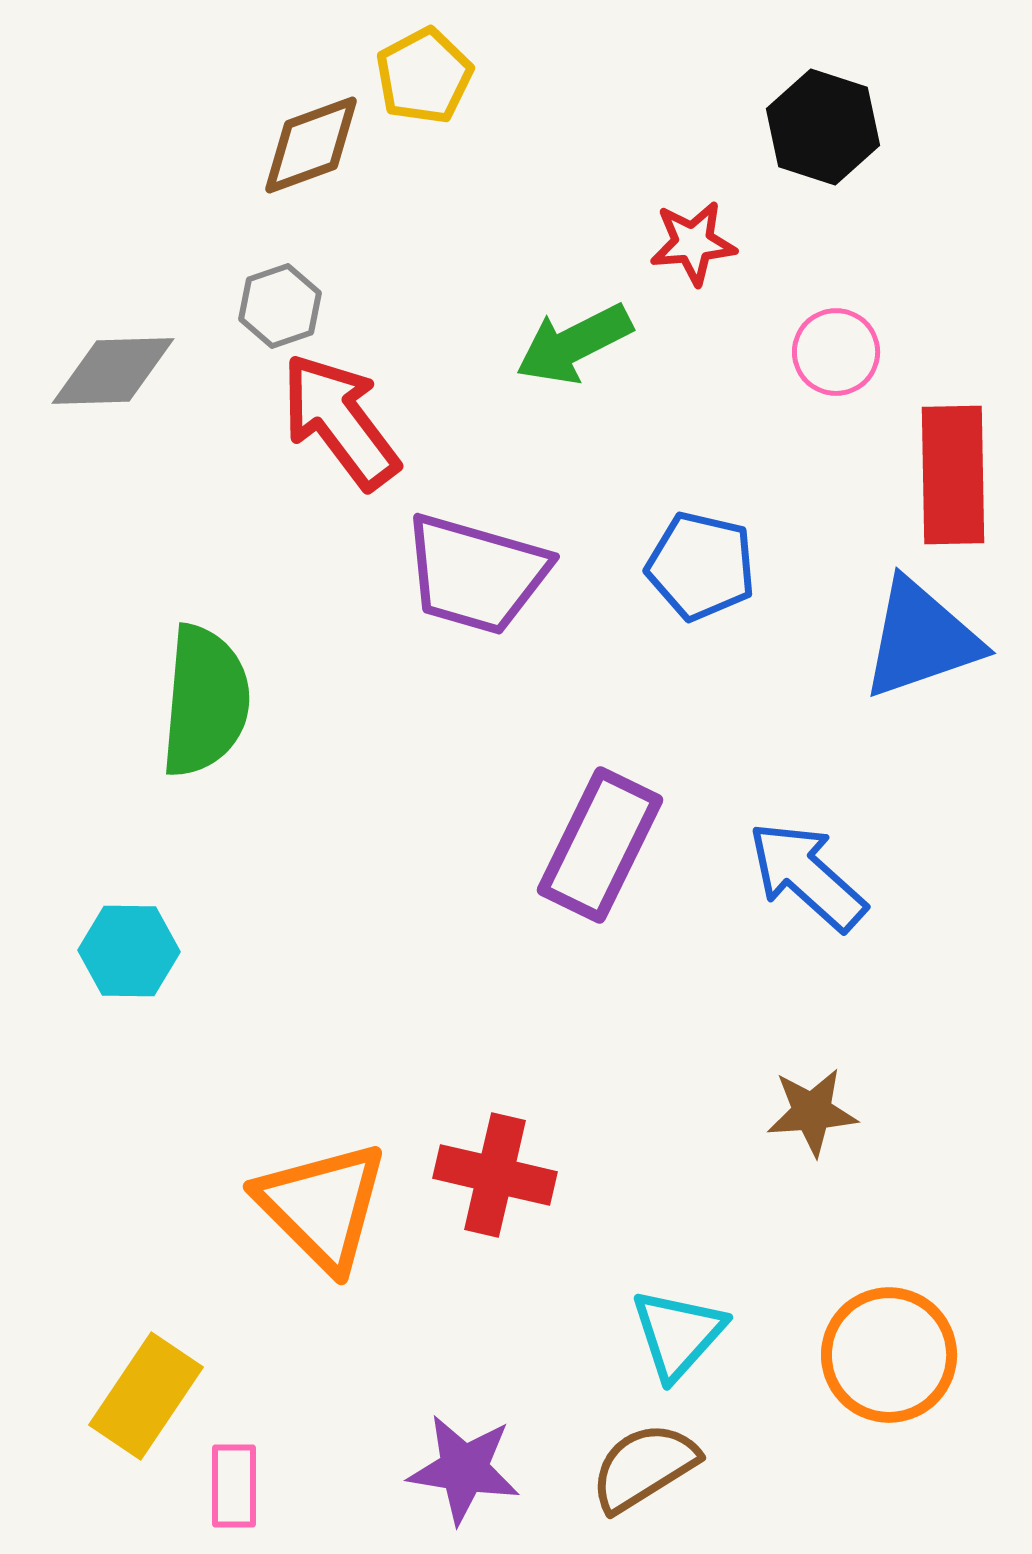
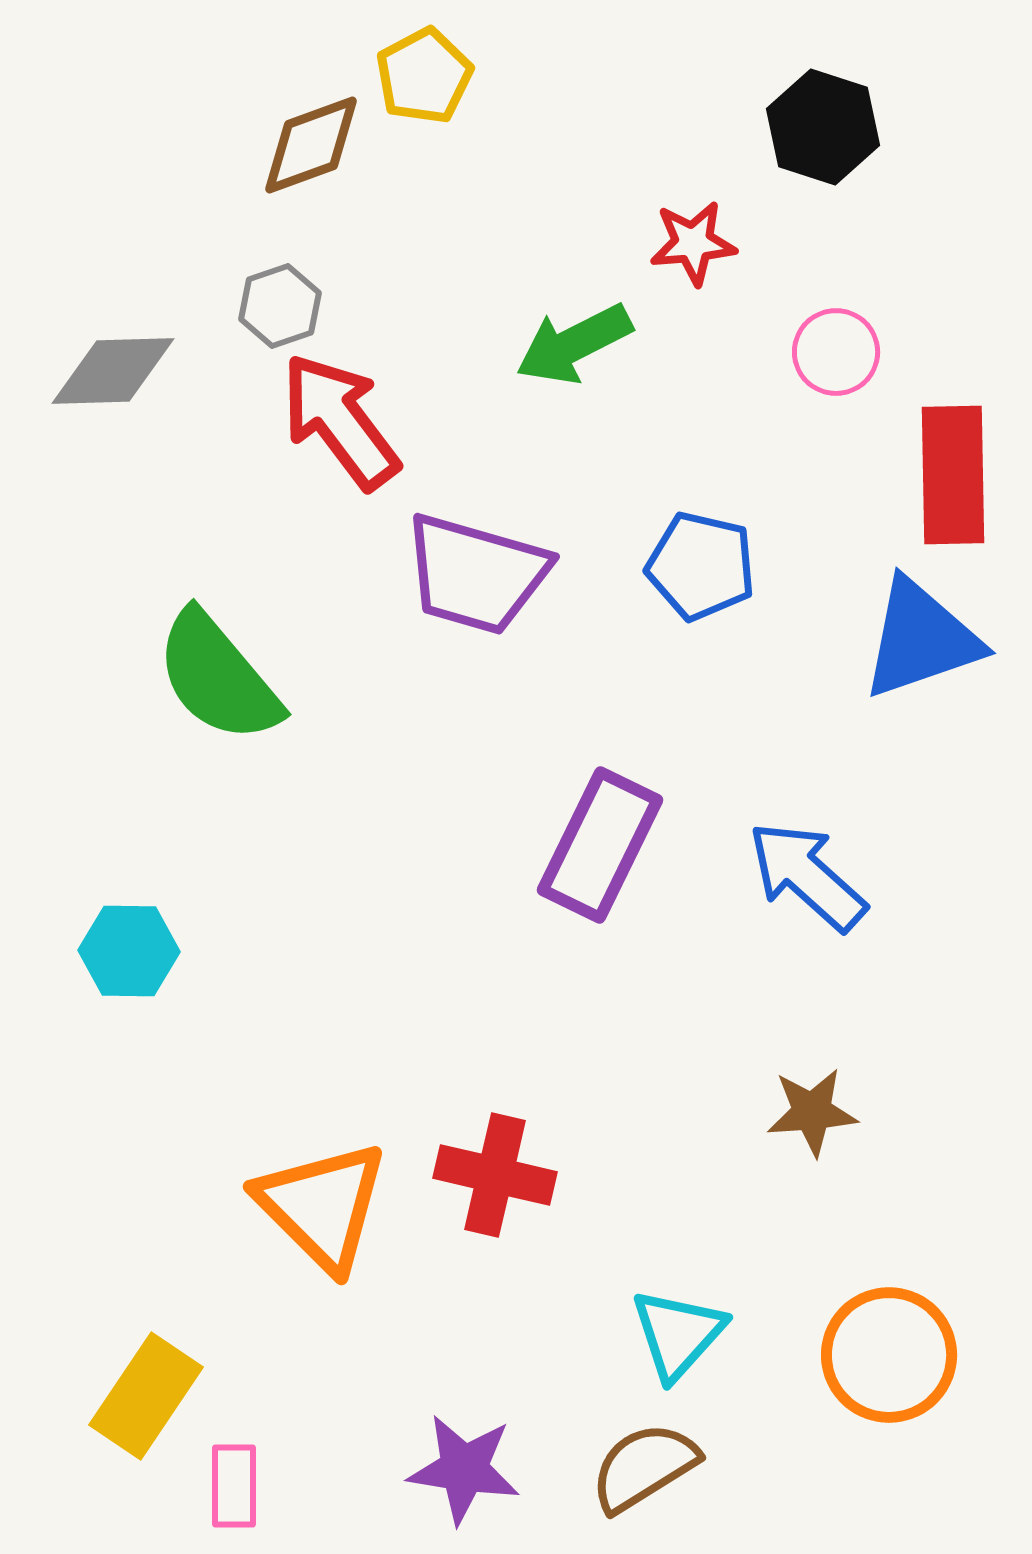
green semicircle: moved 13 px right, 24 px up; rotated 135 degrees clockwise
